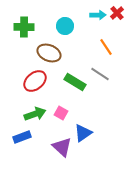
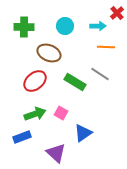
cyan arrow: moved 11 px down
orange line: rotated 54 degrees counterclockwise
purple triangle: moved 6 px left, 6 px down
